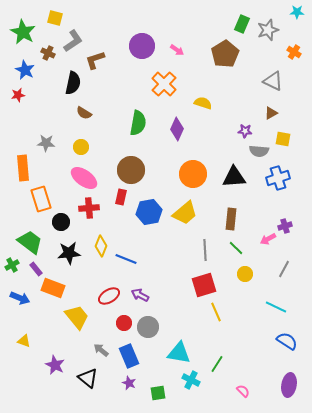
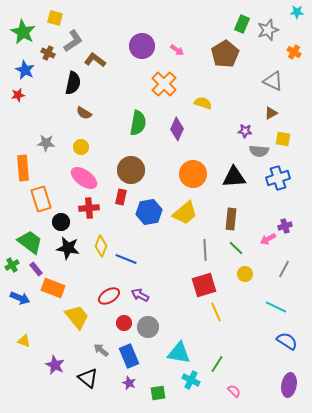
brown L-shape at (95, 60): rotated 55 degrees clockwise
black star at (69, 253): moved 1 px left, 5 px up; rotated 15 degrees clockwise
pink semicircle at (243, 391): moved 9 px left
